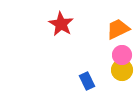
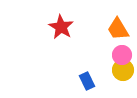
red star: moved 3 px down
orange trapezoid: rotated 95 degrees counterclockwise
yellow circle: moved 1 px right
